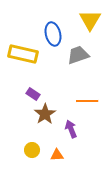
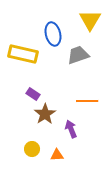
yellow circle: moved 1 px up
